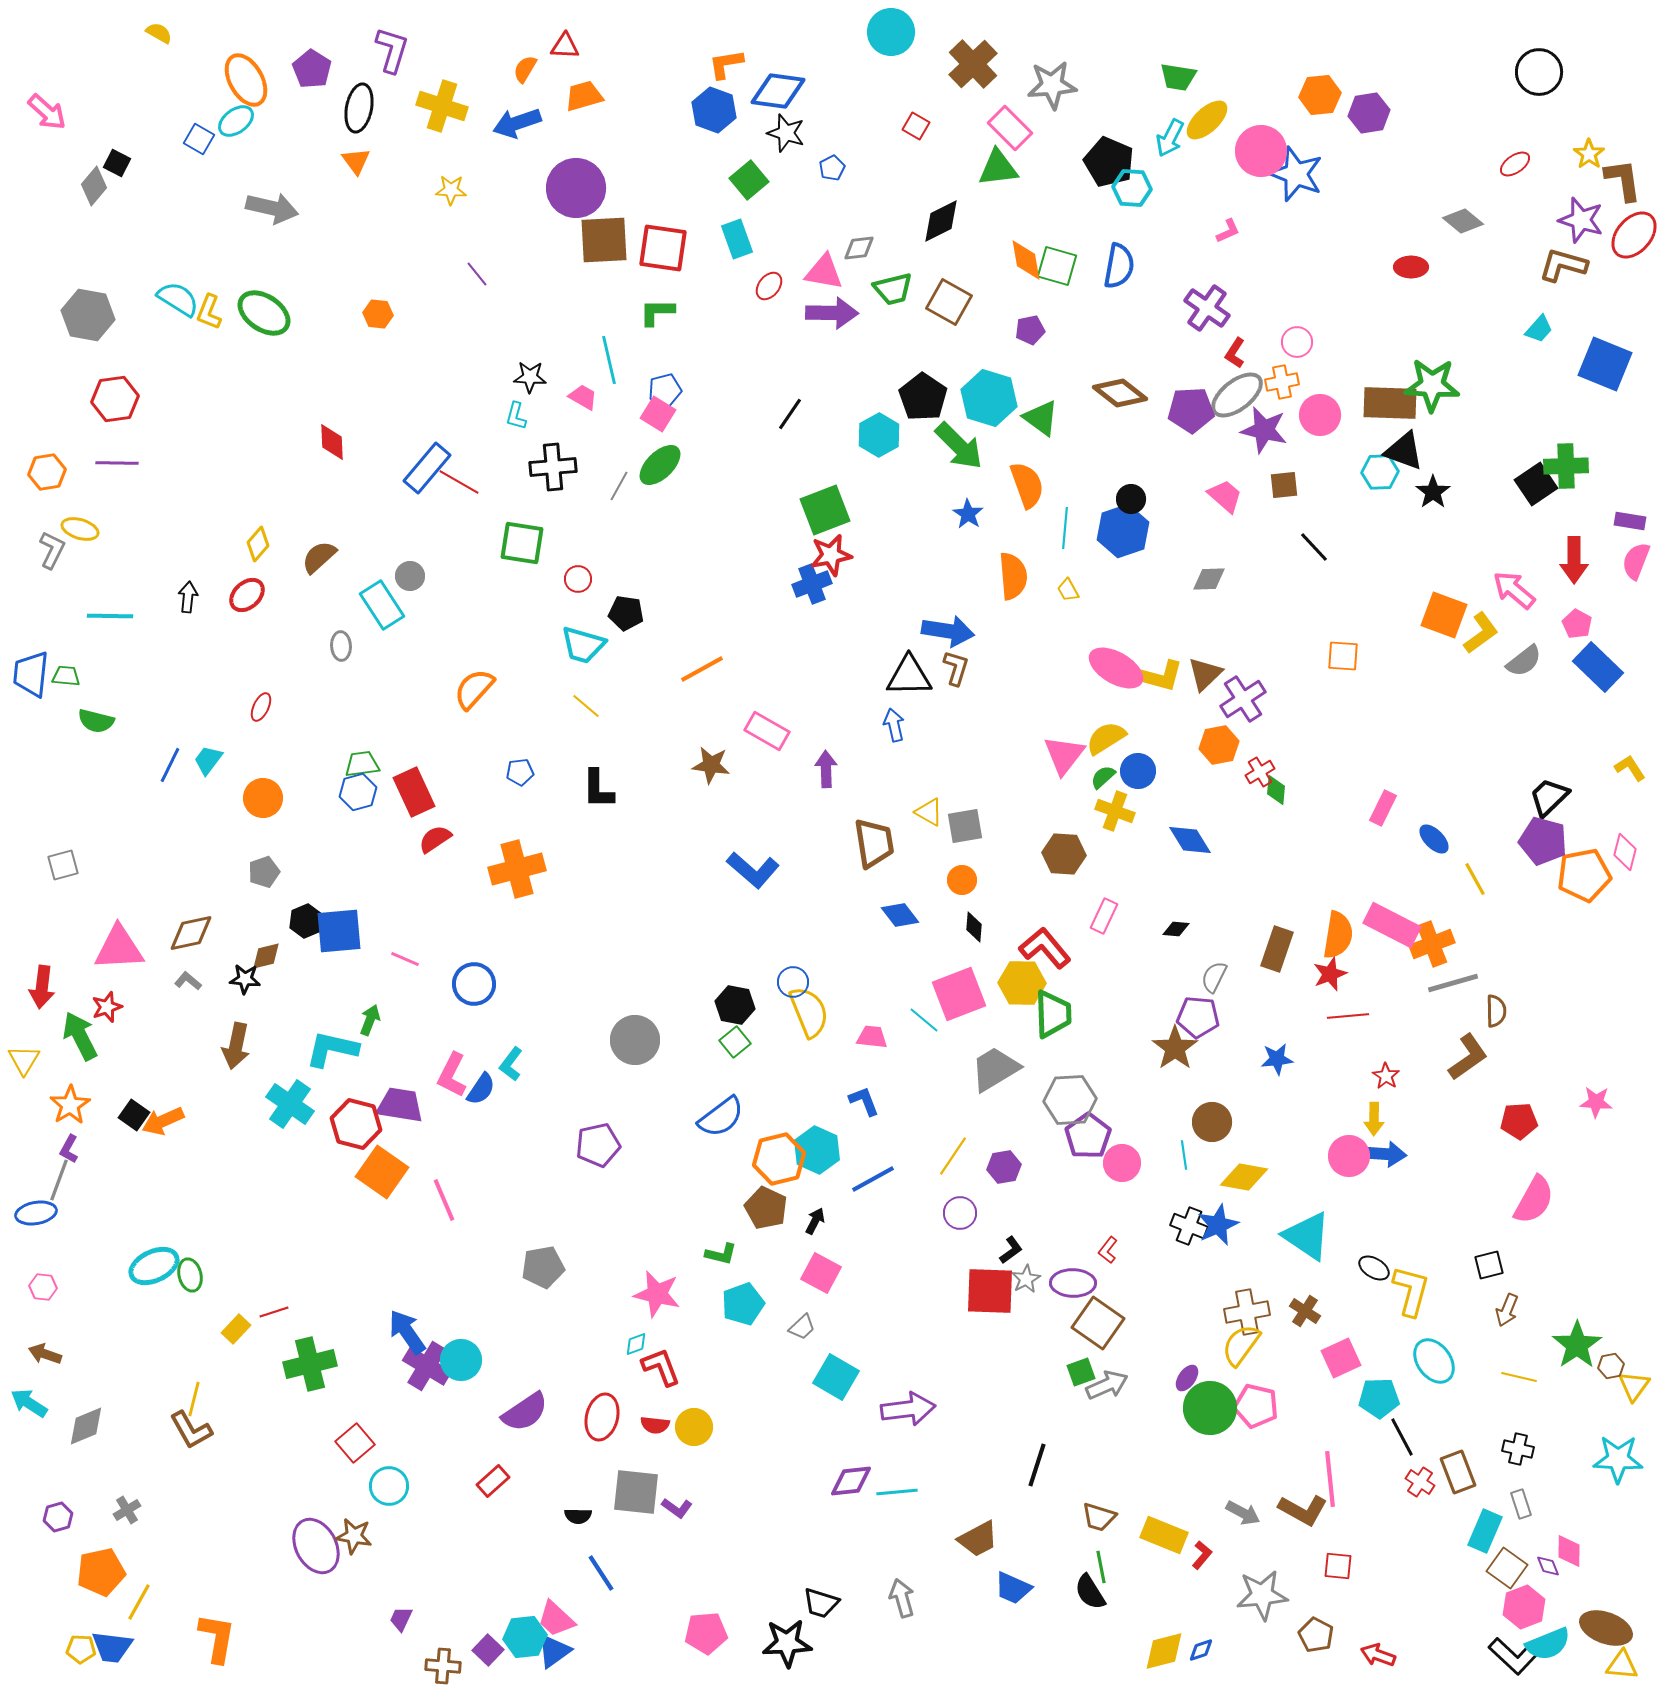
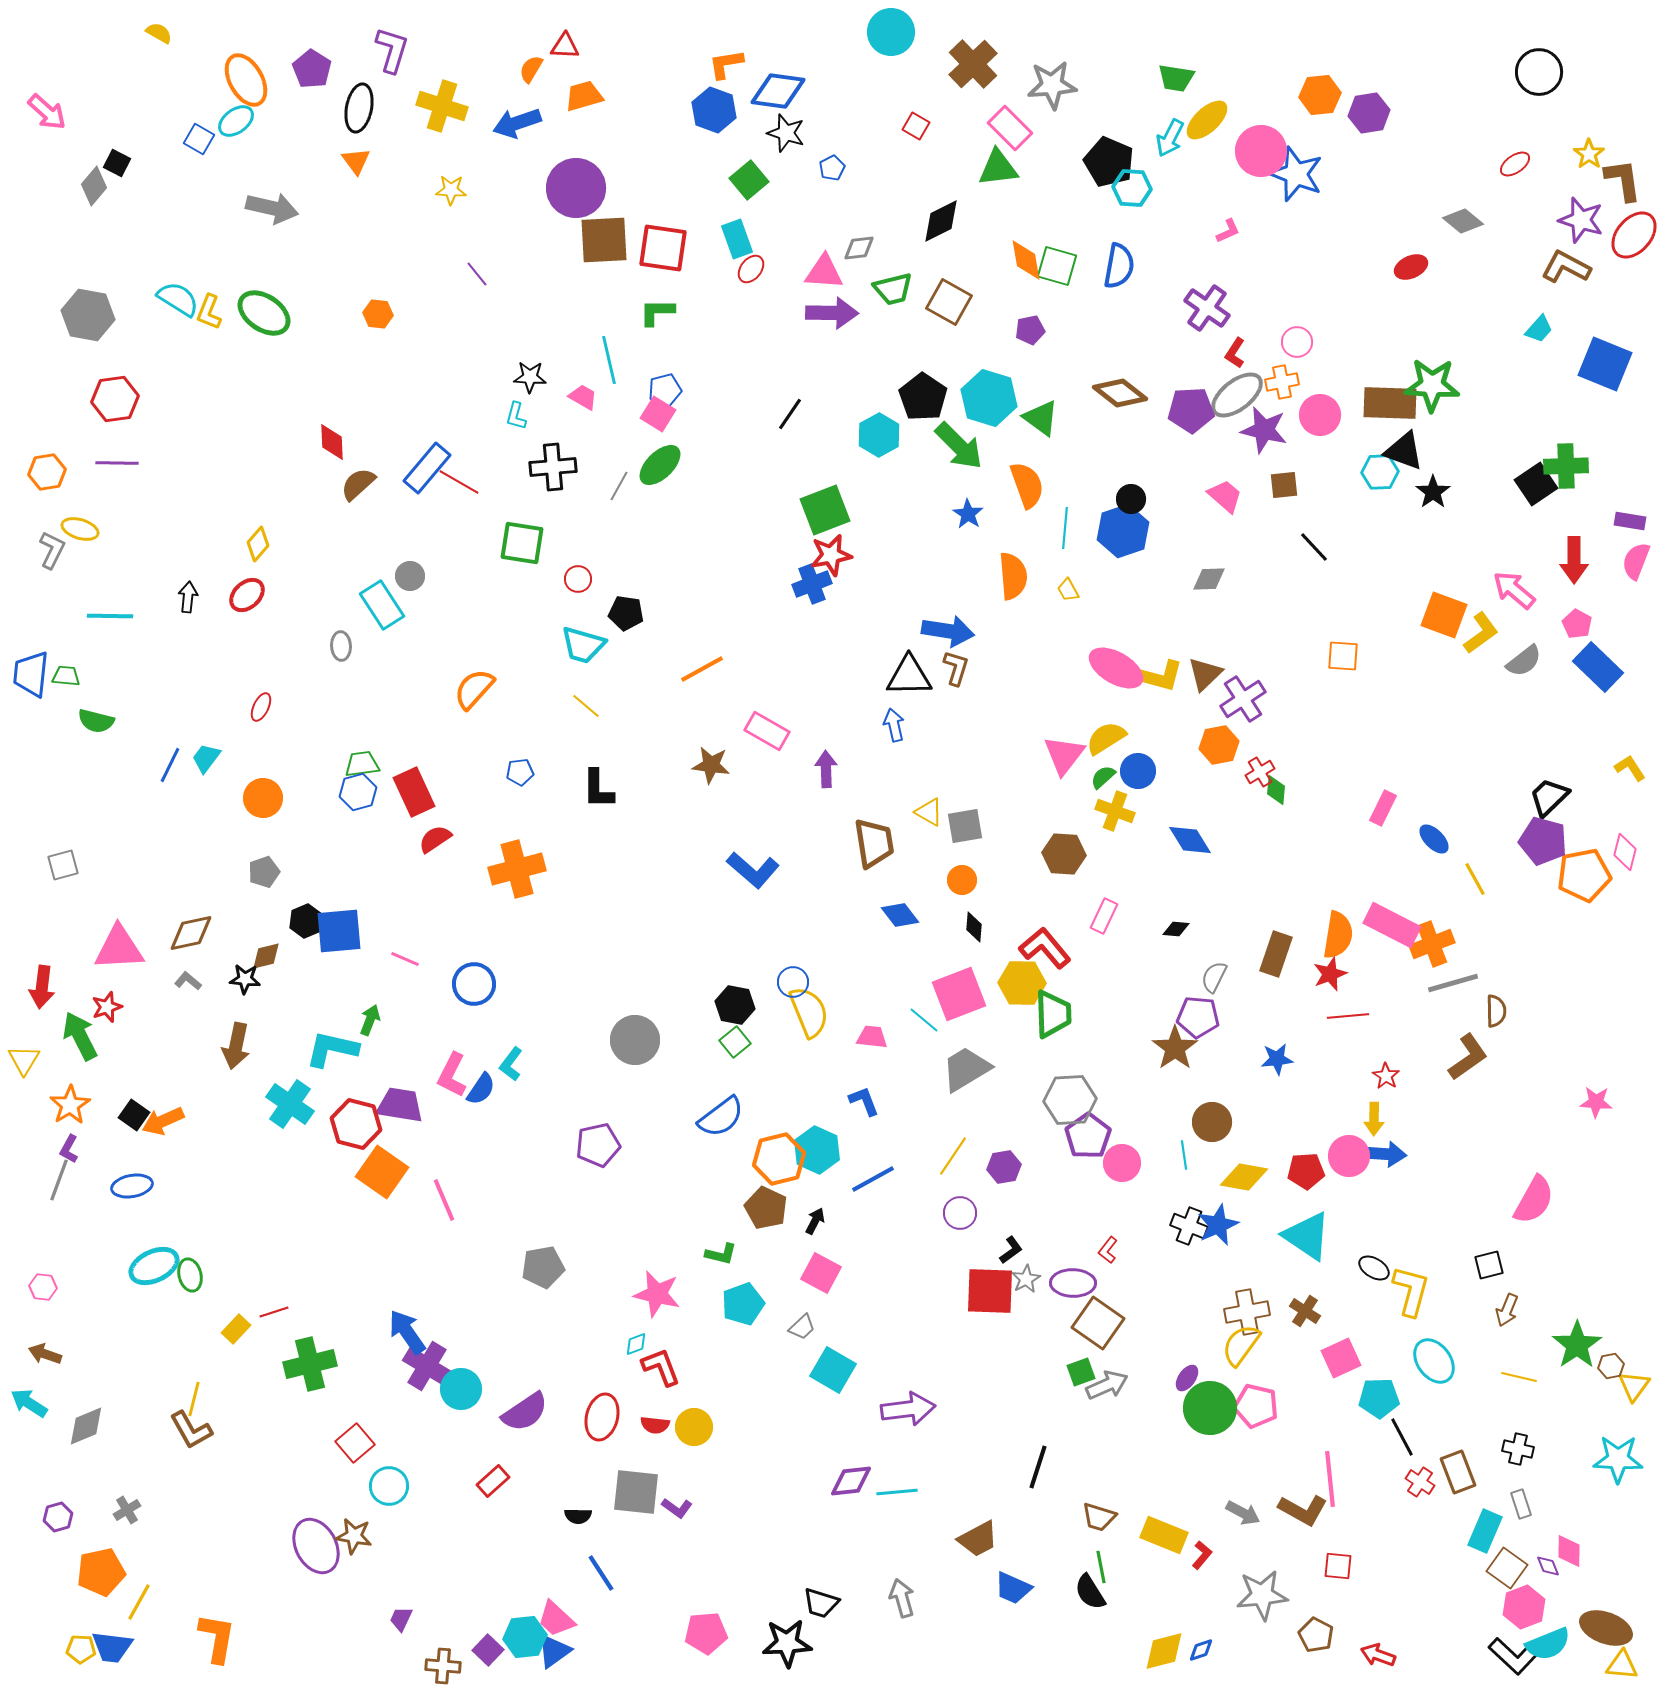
orange semicircle at (525, 69): moved 6 px right
green trapezoid at (1178, 77): moved 2 px left, 1 px down
brown L-shape at (1563, 265): moved 3 px right, 2 px down; rotated 12 degrees clockwise
red ellipse at (1411, 267): rotated 24 degrees counterclockwise
pink triangle at (824, 272): rotated 6 degrees counterclockwise
red ellipse at (769, 286): moved 18 px left, 17 px up
brown semicircle at (319, 557): moved 39 px right, 73 px up
cyan trapezoid at (208, 760): moved 2 px left, 2 px up
brown rectangle at (1277, 949): moved 1 px left, 5 px down
gray trapezoid at (995, 1069): moved 29 px left
red pentagon at (1519, 1121): moved 213 px left, 50 px down
blue ellipse at (36, 1213): moved 96 px right, 27 px up
cyan circle at (461, 1360): moved 29 px down
cyan square at (836, 1377): moved 3 px left, 7 px up
black line at (1037, 1465): moved 1 px right, 2 px down
